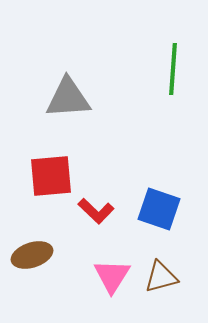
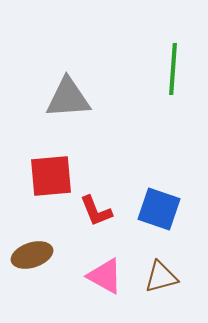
red L-shape: rotated 24 degrees clockwise
pink triangle: moved 7 px left; rotated 33 degrees counterclockwise
